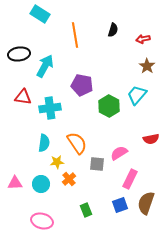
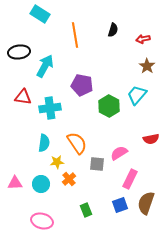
black ellipse: moved 2 px up
